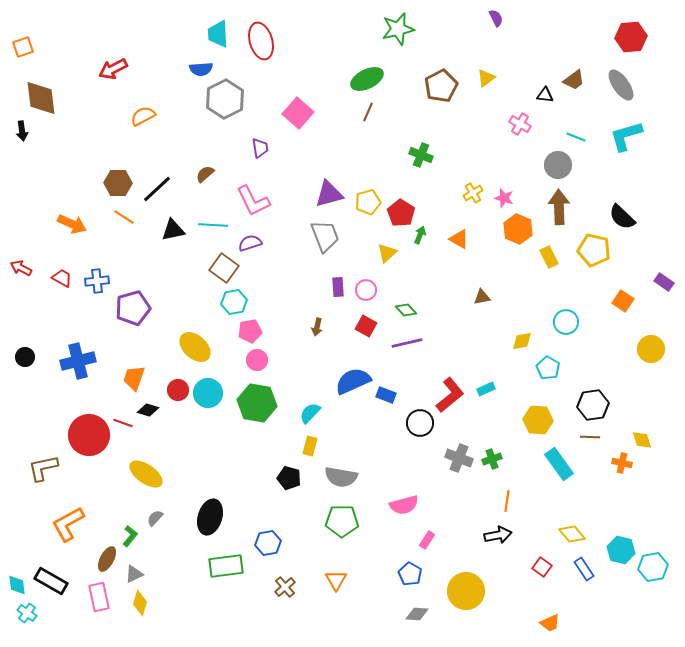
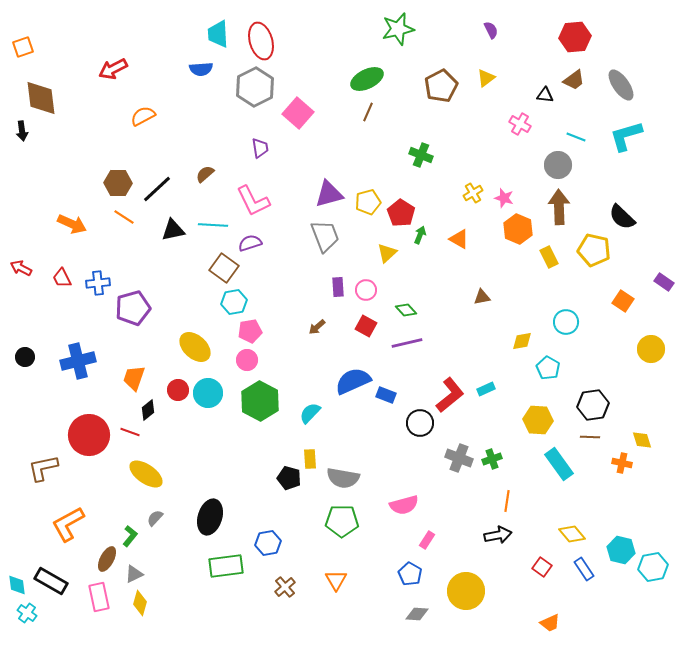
purple semicircle at (496, 18): moved 5 px left, 12 px down
red hexagon at (631, 37): moved 56 px left
gray hexagon at (225, 99): moved 30 px right, 12 px up
red trapezoid at (62, 278): rotated 145 degrees counterclockwise
blue cross at (97, 281): moved 1 px right, 2 px down
brown arrow at (317, 327): rotated 36 degrees clockwise
pink circle at (257, 360): moved 10 px left
green hexagon at (257, 403): moved 3 px right, 2 px up; rotated 18 degrees clockwise
black diamond at (148, 410): rotated 55 degrees counterclockwise
red line at (123, 423): moved 7 px right, 9 px down
yellow rectangle at (310, 446): moved 13 px down; rotated 18 degrees counterclockwise
gray semicircle at (341, 477): moved 2 px right, 1 px down
